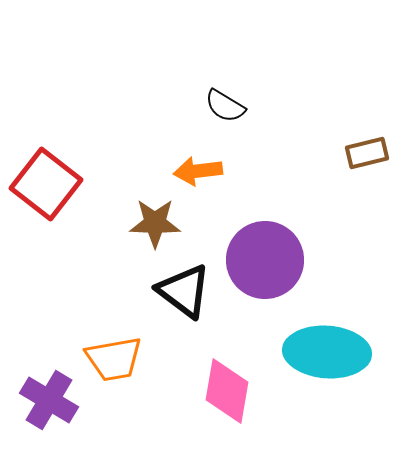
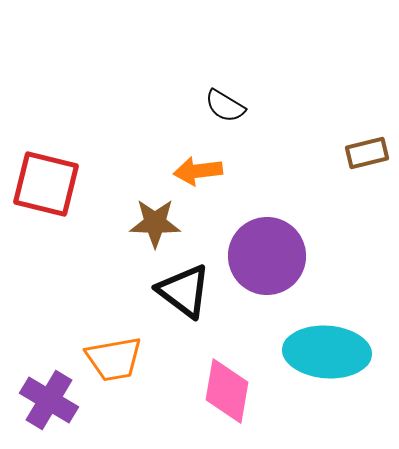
red square: rotated 24 degrees counterclockwise
purple circle: moved 2 px right, 4 px up
